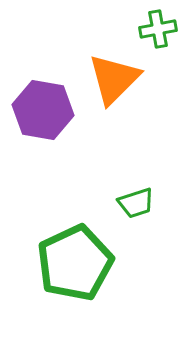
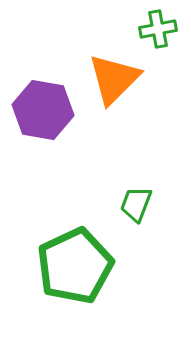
green trapezoid: moved 1 px down; rotated 129 degrees clockwise
green pentagon: moved 3 px down
